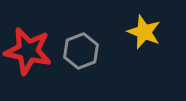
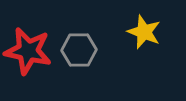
gray hexagon: moved 2 px left, 1 px up; rotated 20 degrees clockwise
